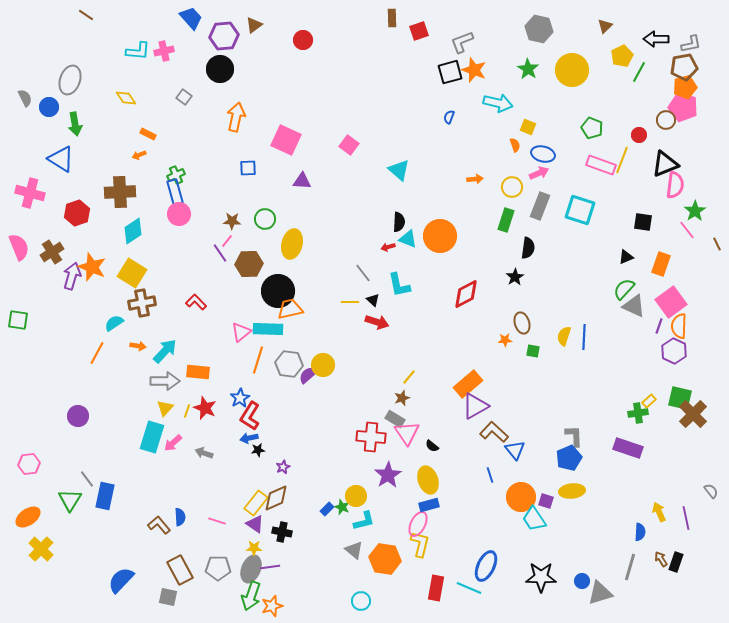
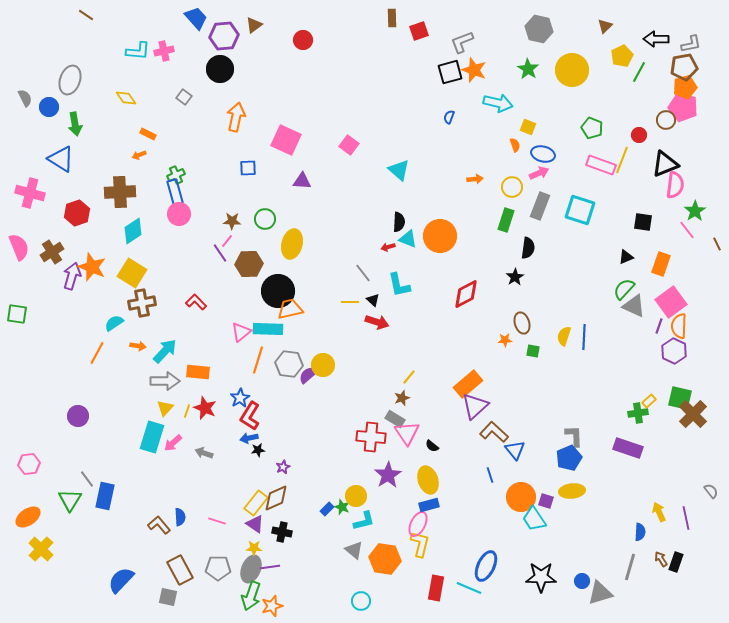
blue trapezoid at (191, 18): moved 5 px right
green square at (18, 320): moved 1 px left, 6 px up
purple triangle at (475, 406): rotated 12 degrees counterclockwise
